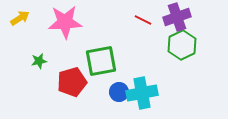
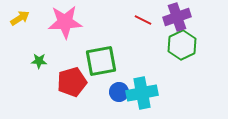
green star: rotated 14 degrees clockwise
